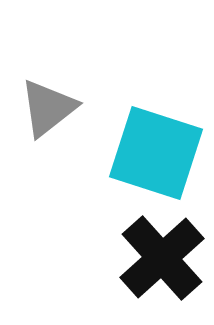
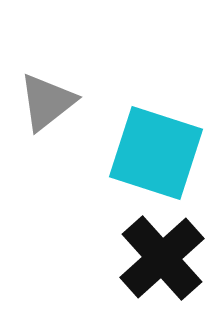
gray triangle: moved 1 px left, 6 px up
